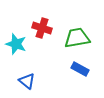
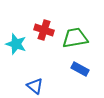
red cross: moved 2 px right, 2 px down
green trapezoid: moved 2 px left
blue triangle: moved 8 px right, 5 px down
